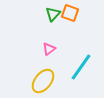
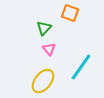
green triangle: moved 9 px left, 14 px down
pink triangle: rotated 32 degrees counterclockwise
